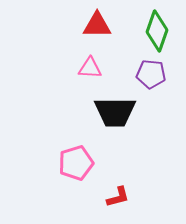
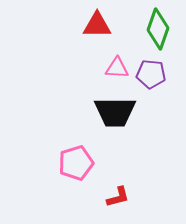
green diamond: moved 1 px right, 2 px up
pink triangle: moved 27 px right
